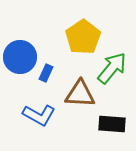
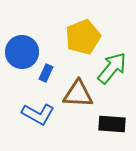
yellow pentagon: rotated 12 degrees clockwise
blue circle: moved 2 px right, 5 px up
brown triangle: moved 2 px left
blue L-shape: moved 1 px left, 1 px up
